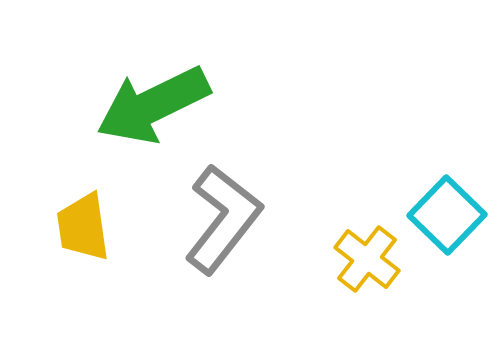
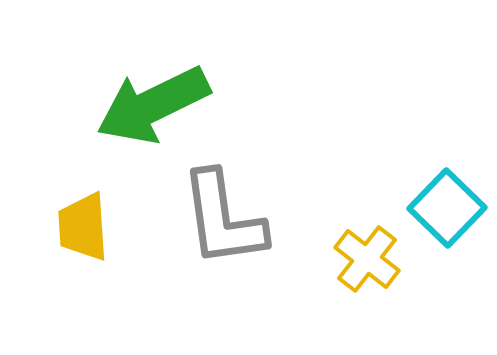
cyan square: moved 7 px up
gray L-shape: rotated 134 degrees clockwise
yellow trapezoid: rotated 4 degrees clockwise
